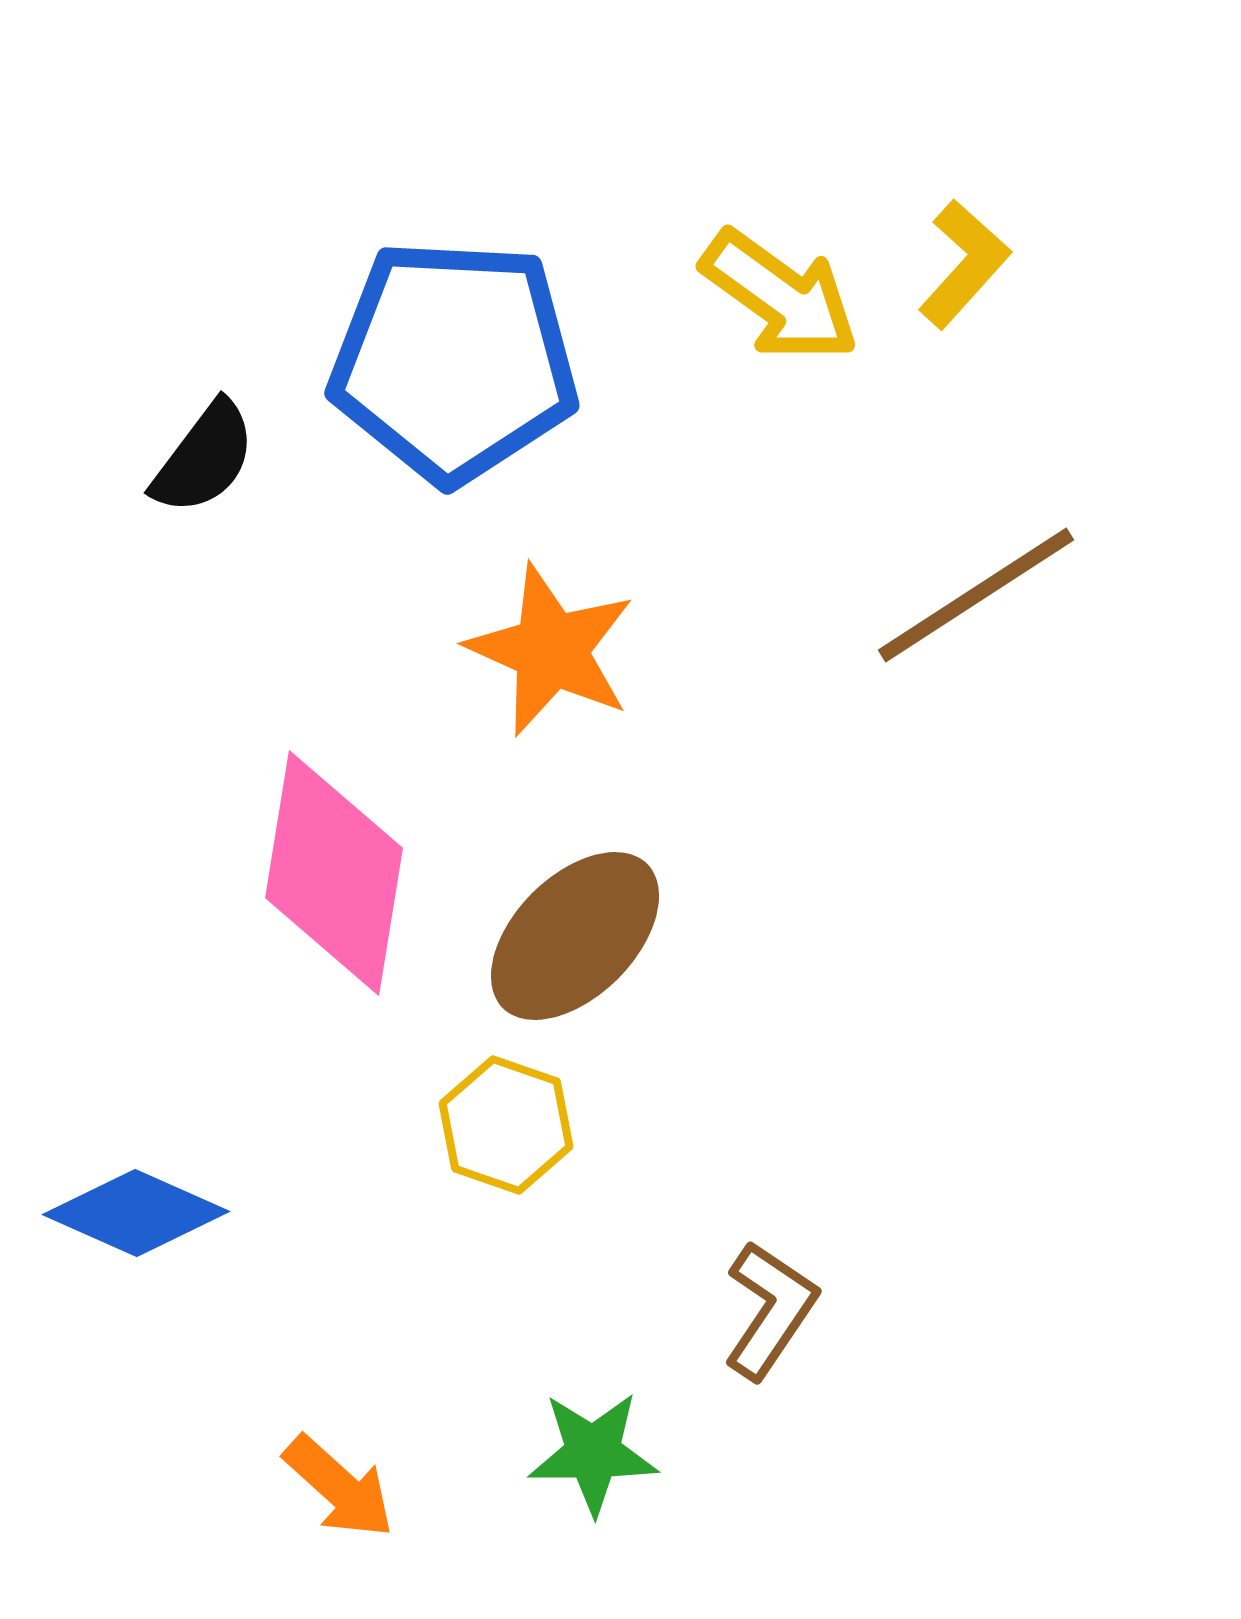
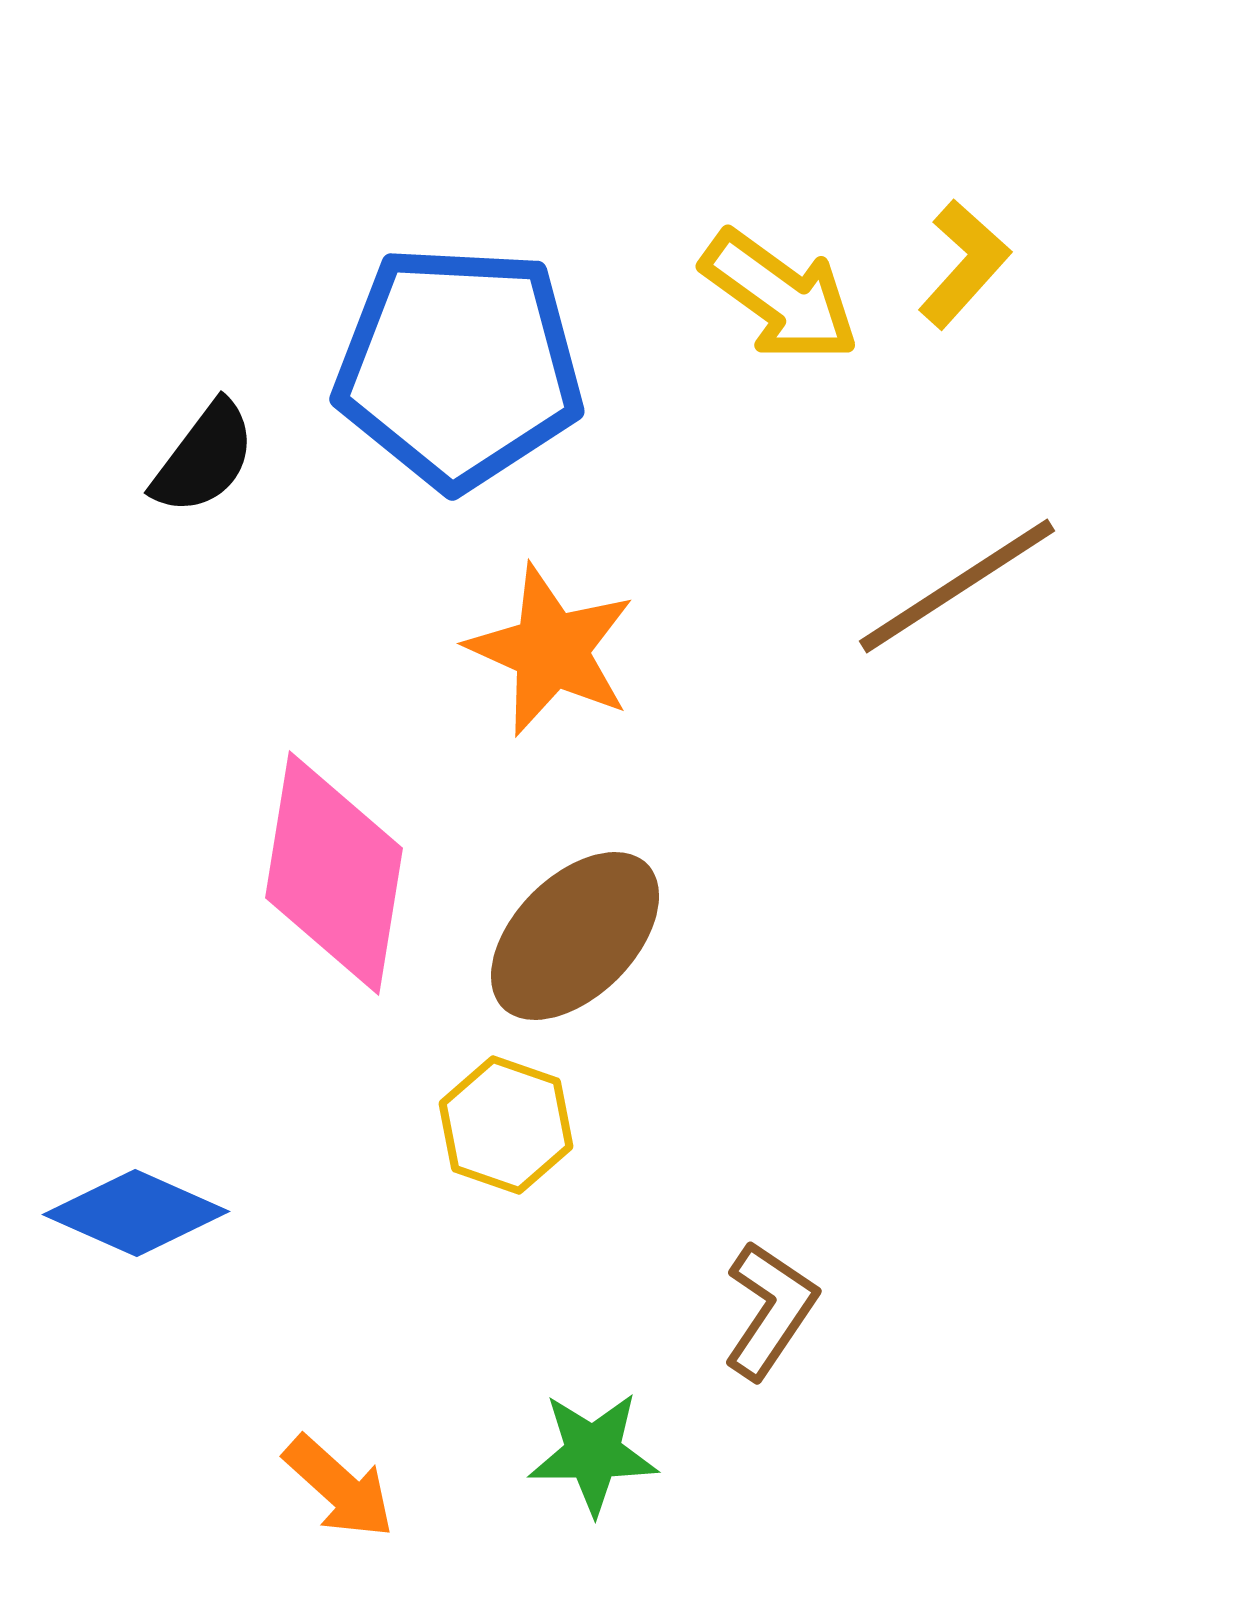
blue pentagon: moved 5 px right, 6 px down
brown line: moved 19 px left, 9 px up
